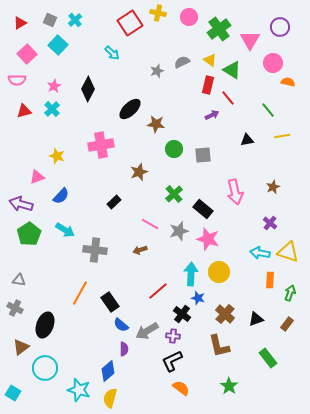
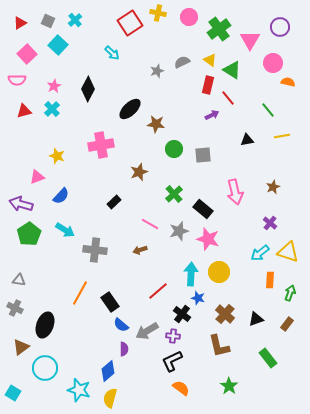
gray square at (50, 20): moved 2 px left, 1 px down
cyan arrow at (260, 253): rotated 48 degrees counterclockwise
